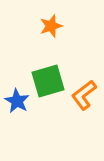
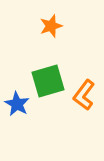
orange L-shape: rotated 16 degrees counterclockwise
blue star: moved 3 px down
